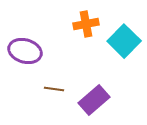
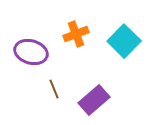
orange cross: moved 10 px left, 10 px down; rotated 10 degrees counterclockwise
purple ellipse: moved 6 px right, 1 px down
brown line: rotated 60 degrees clockwise
